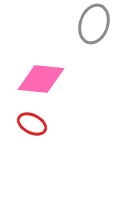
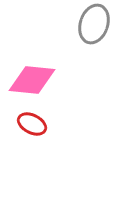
pink diamond: moved 9 px left, 1 px down
